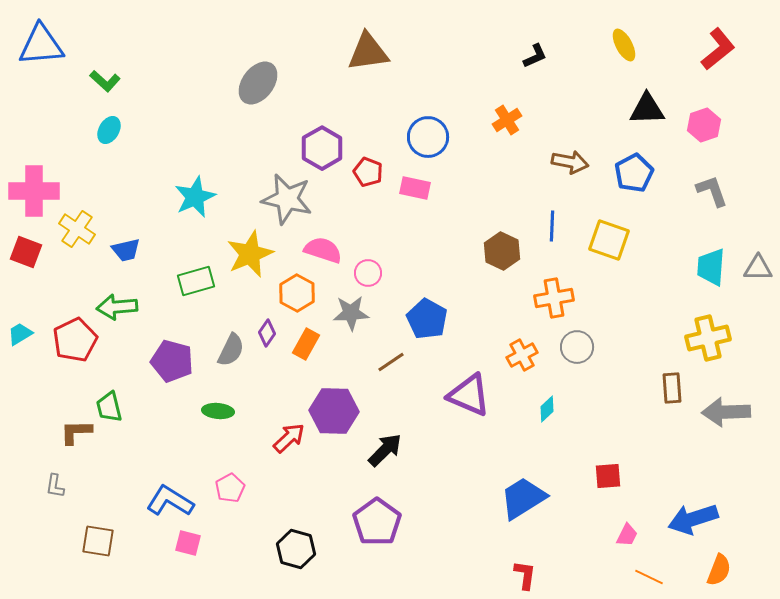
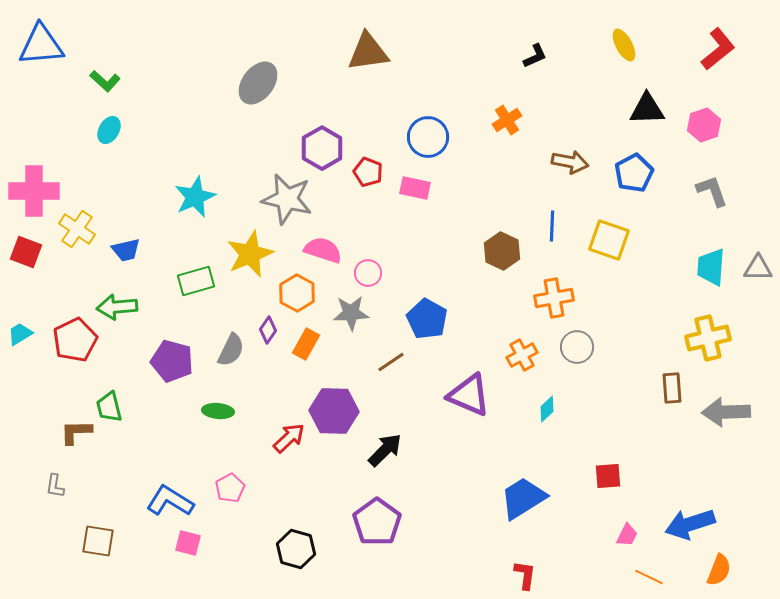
purple diamond at (267, 333): moved 1 px right, 3 px up
blue arrow at (693, 519): moved 3 px left, 5 px down
